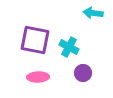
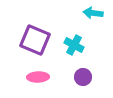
purple square: rotated 12 degrees clockwise
cyan cross: moved 5 px right, 2 px up
purple circle: moved 4 px down
